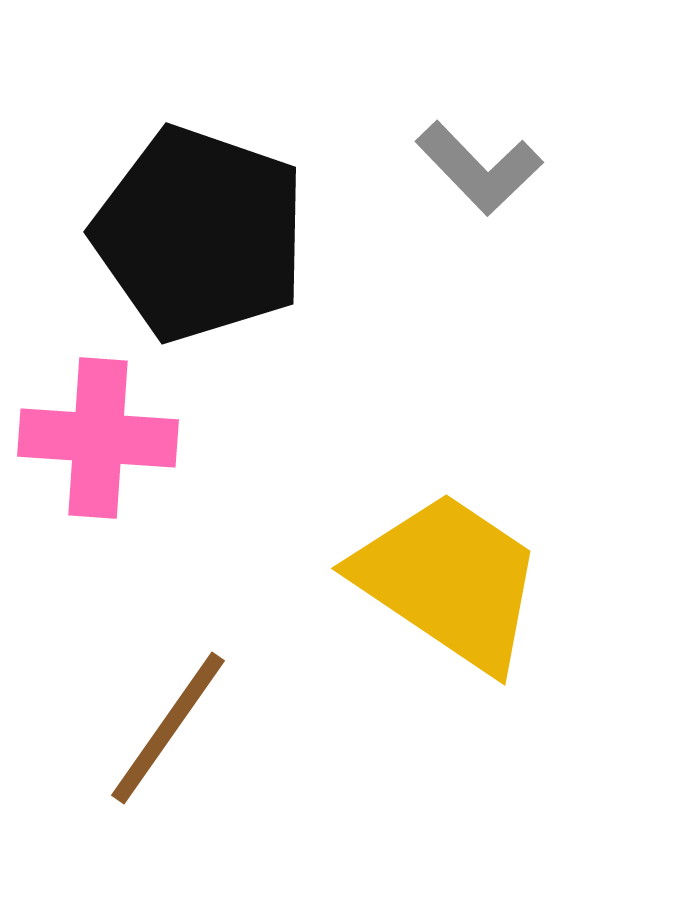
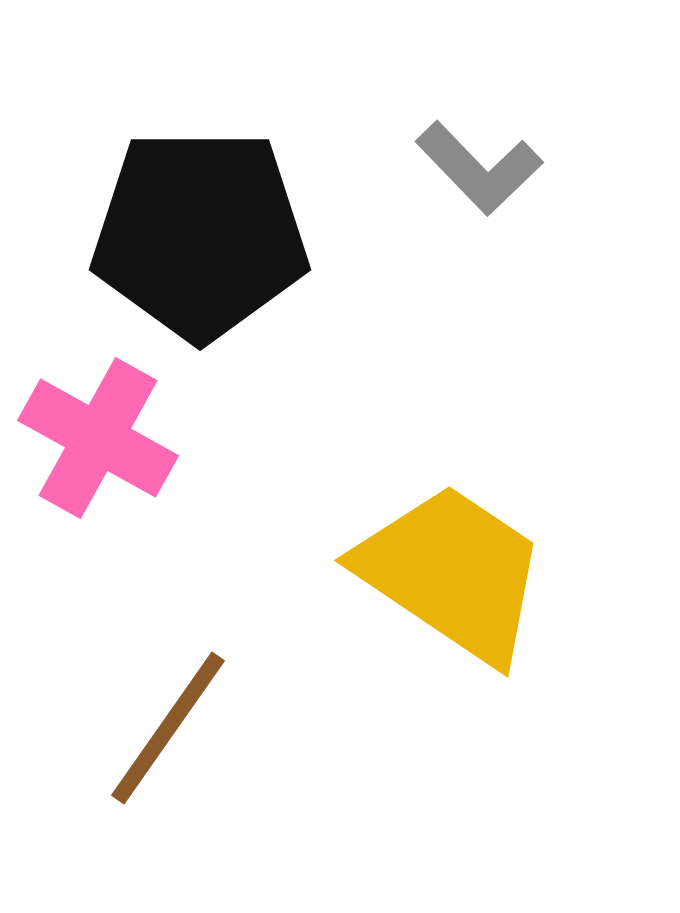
black pentagon: rotated 19 degrees counterclockwise
pink cross: rotated 25 degrees clockwise
yellow trapezoid: moved 3 px right, 8 px up
